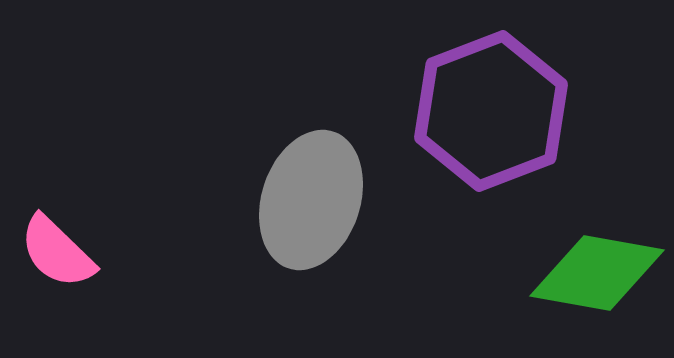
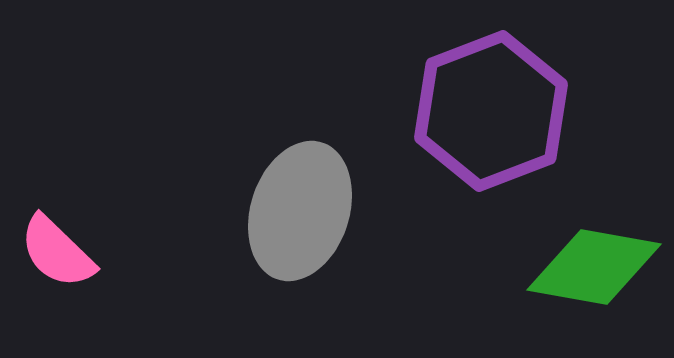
gray ellipse: moved 11 px left, 11 px down
green diamond: moved 3 px left, 6 px up
